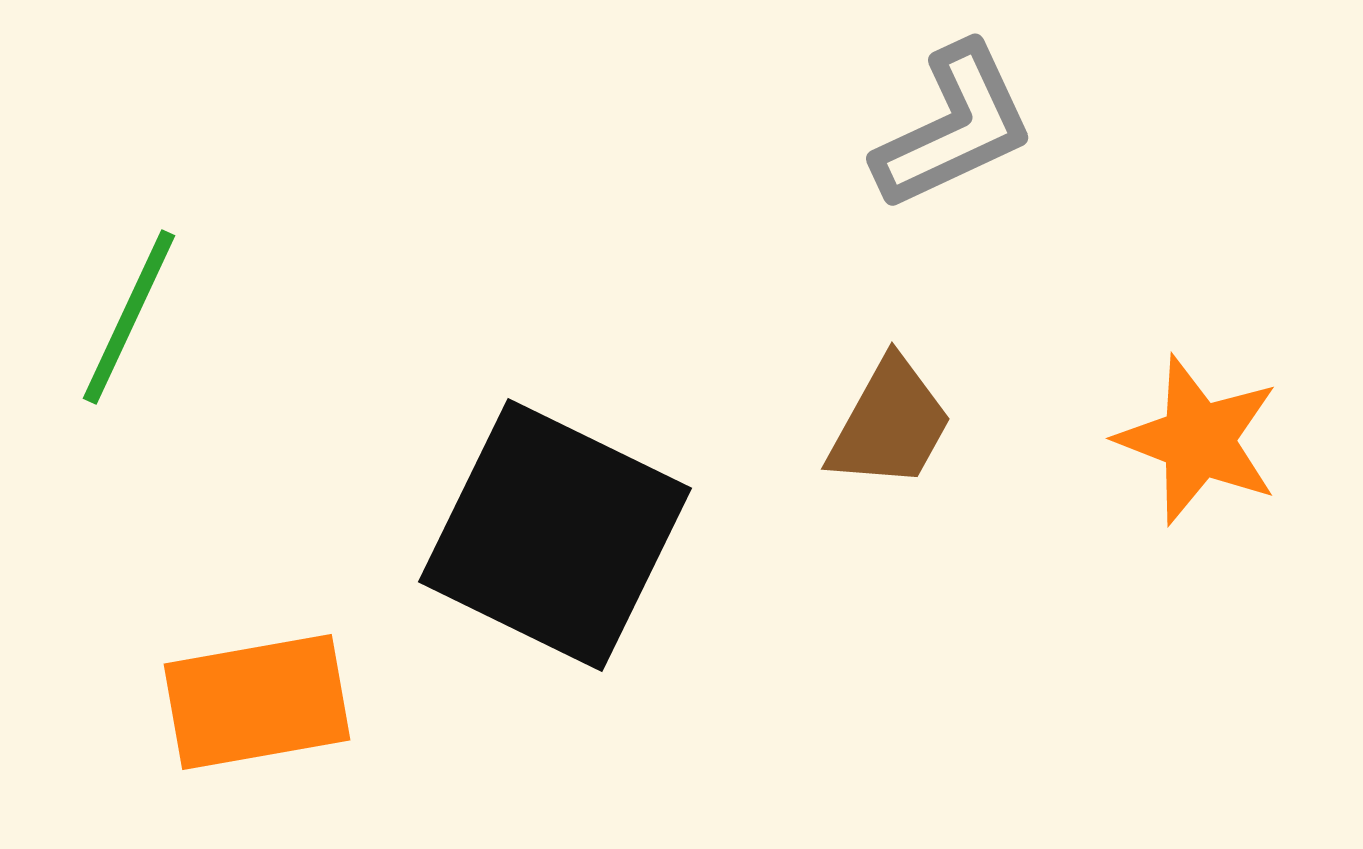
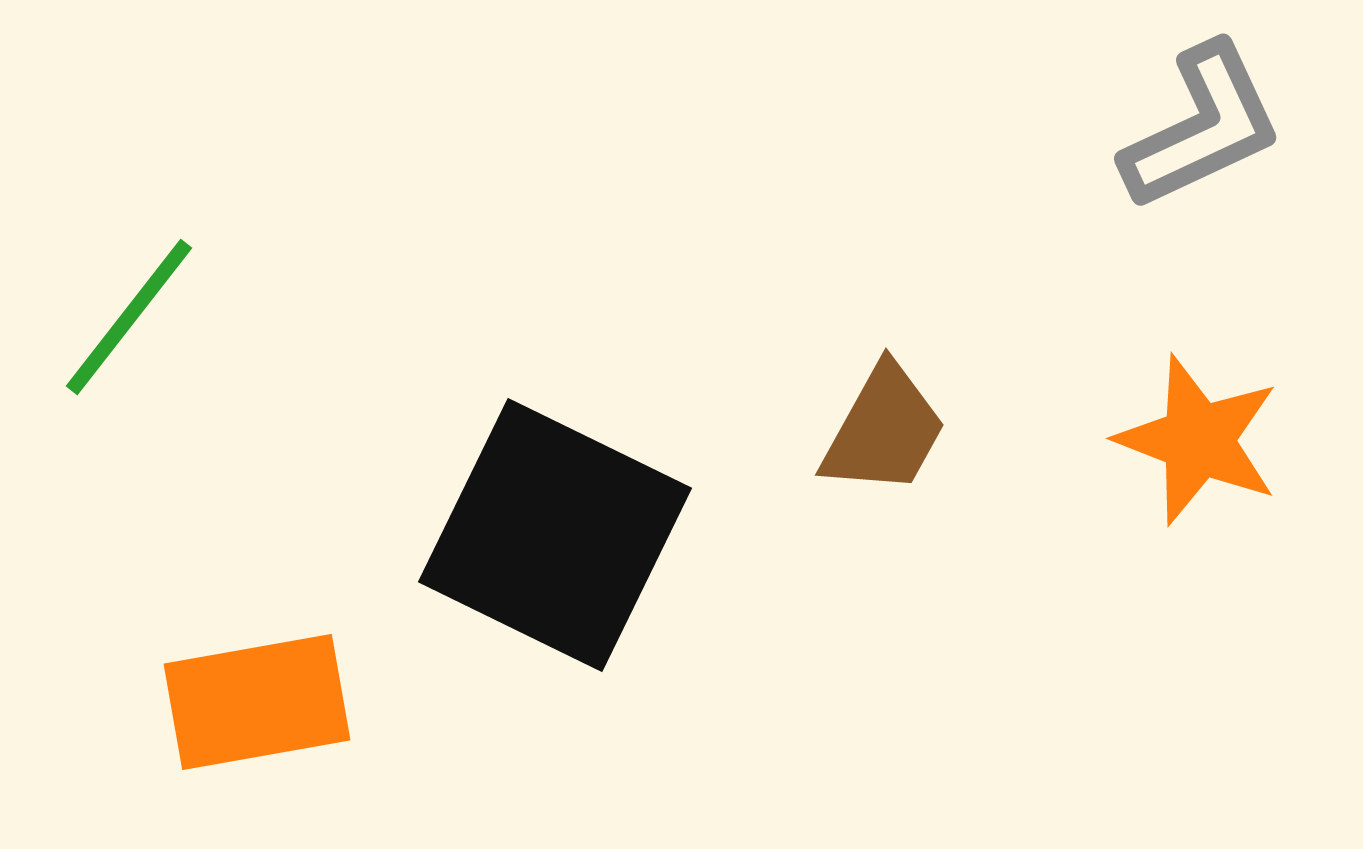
gray L-shape: moved 248 px right
green line: rotated 13 degrees clockwise
brown trapezoid: moved 6 px left, 6 px down
